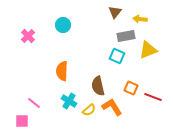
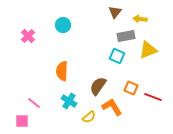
brown semicircle: rotated 48 degrees clockwise
yellow semicircle: moved 7 px down
